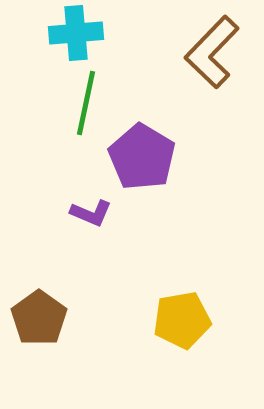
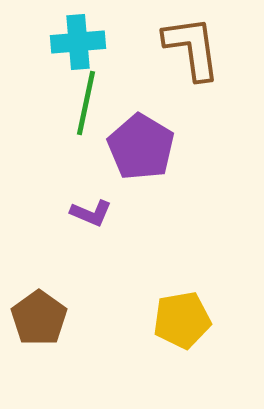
cyan cross: moved 2 px right, 9 px down
brown L-shape: moved 20 px left, 4 px up; rotated 128 degrees clockwise
purple pentagon: moved 1 px left, 10 px up
